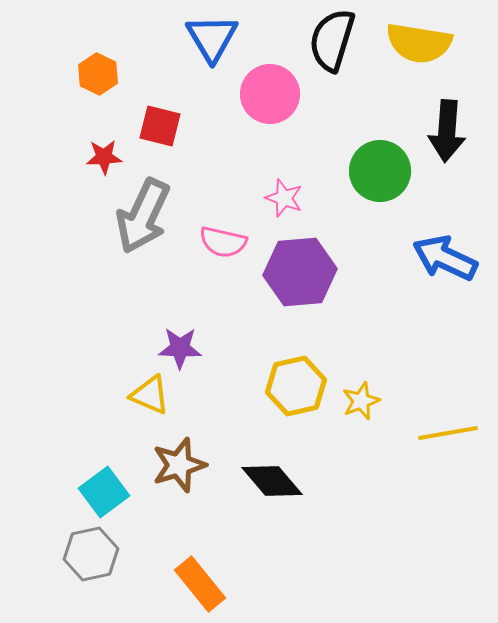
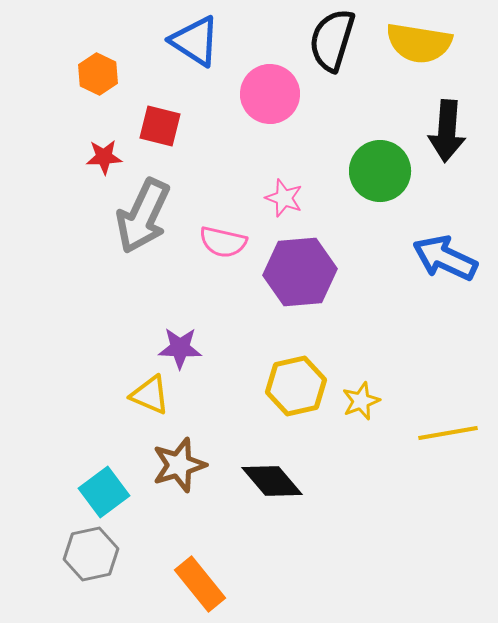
blue triangle: moved 17 px left, 3 px down; rotated 26 degrees counterclockwise
